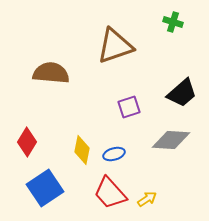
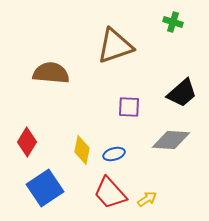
purple square: rotated 20 degrees clockwise
